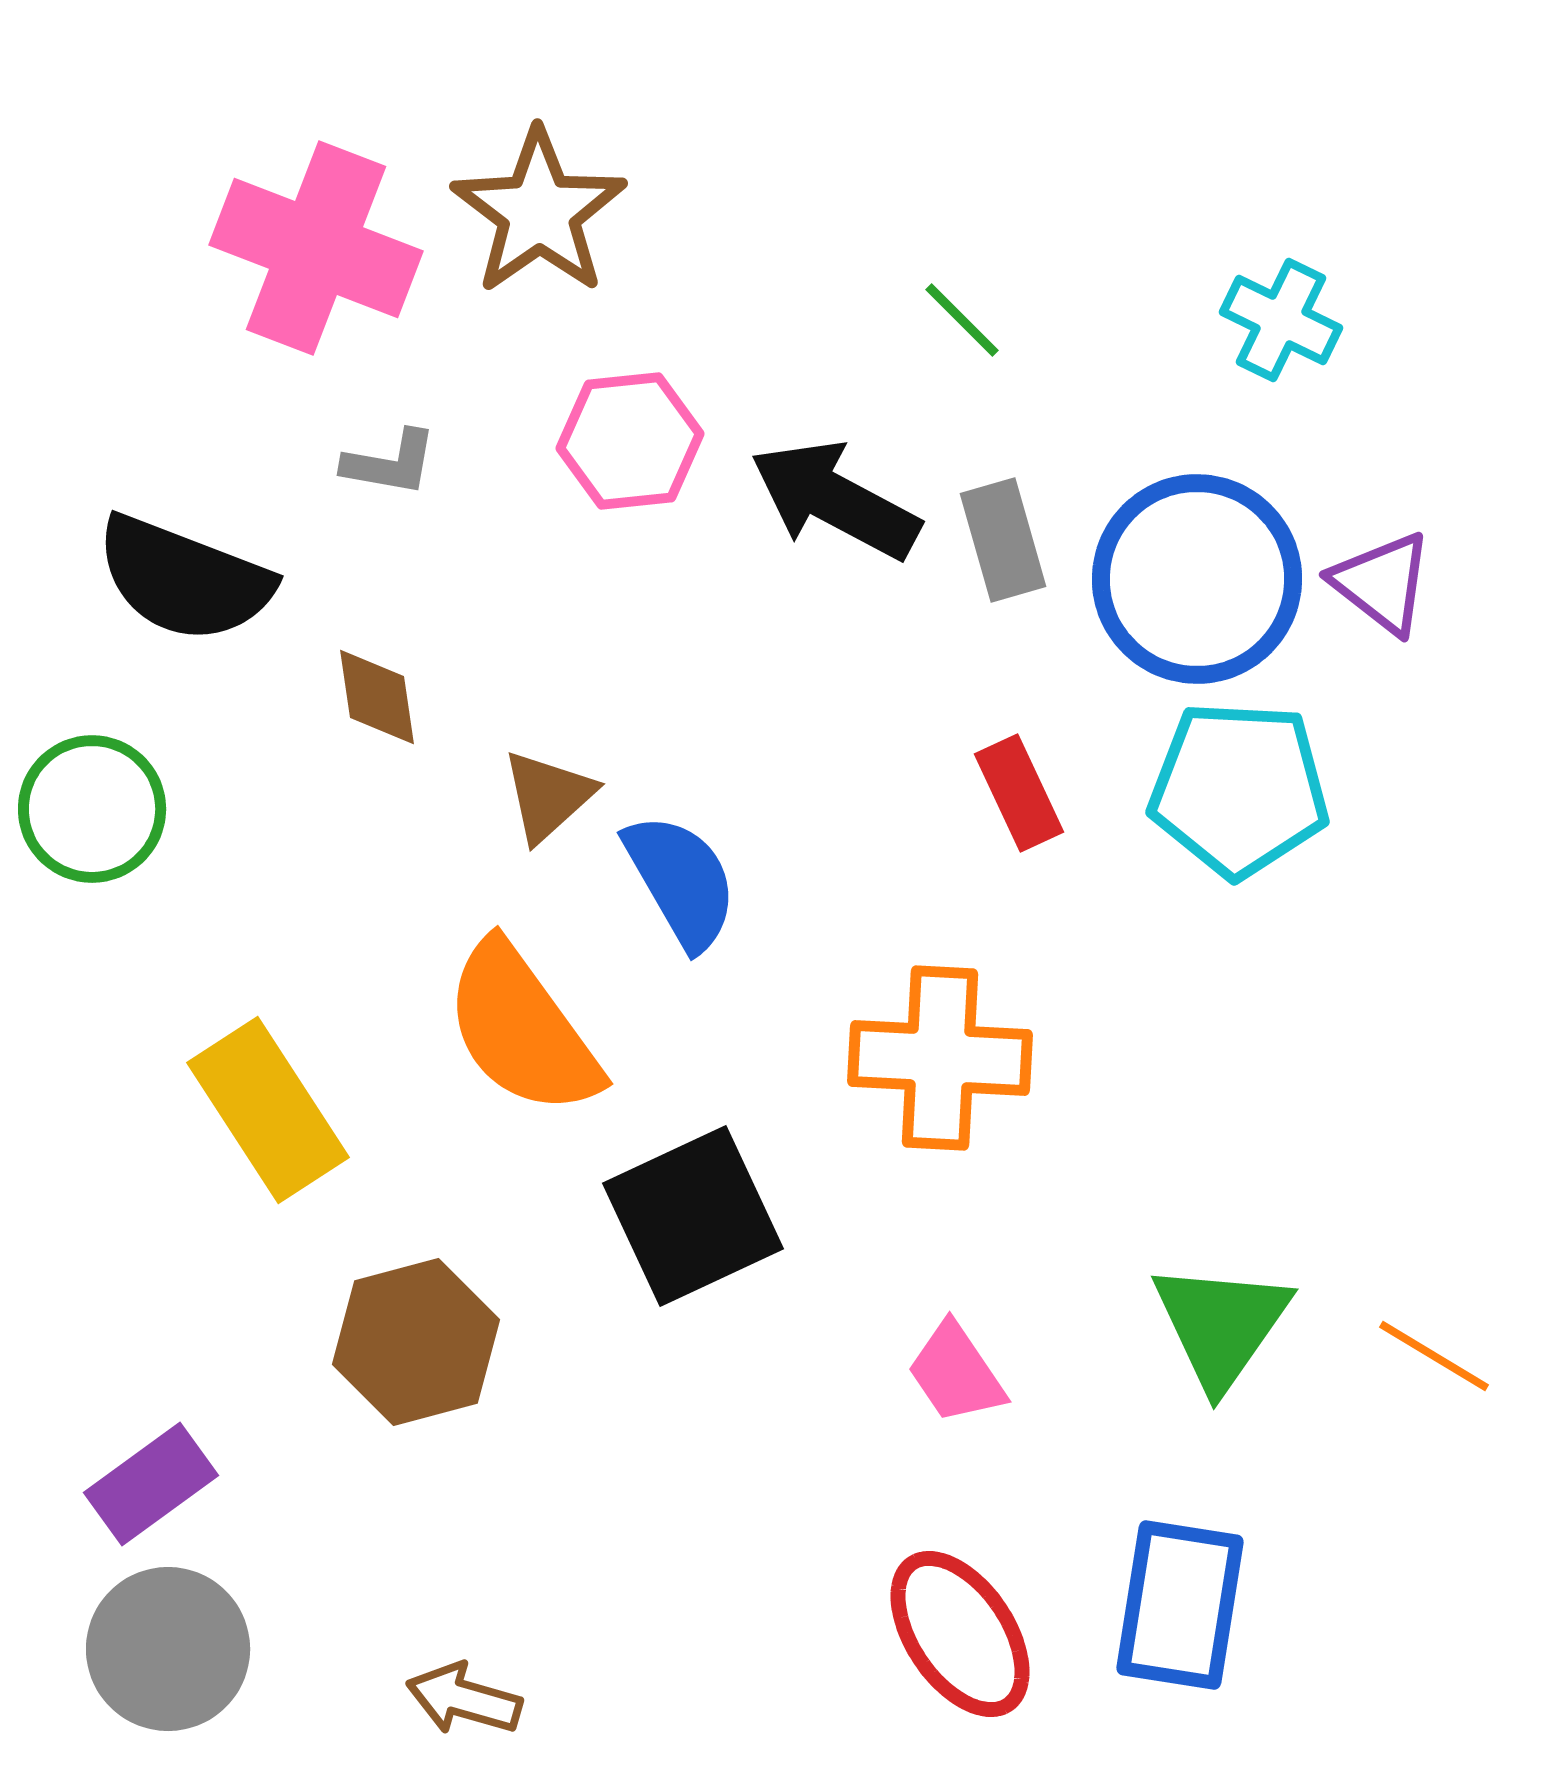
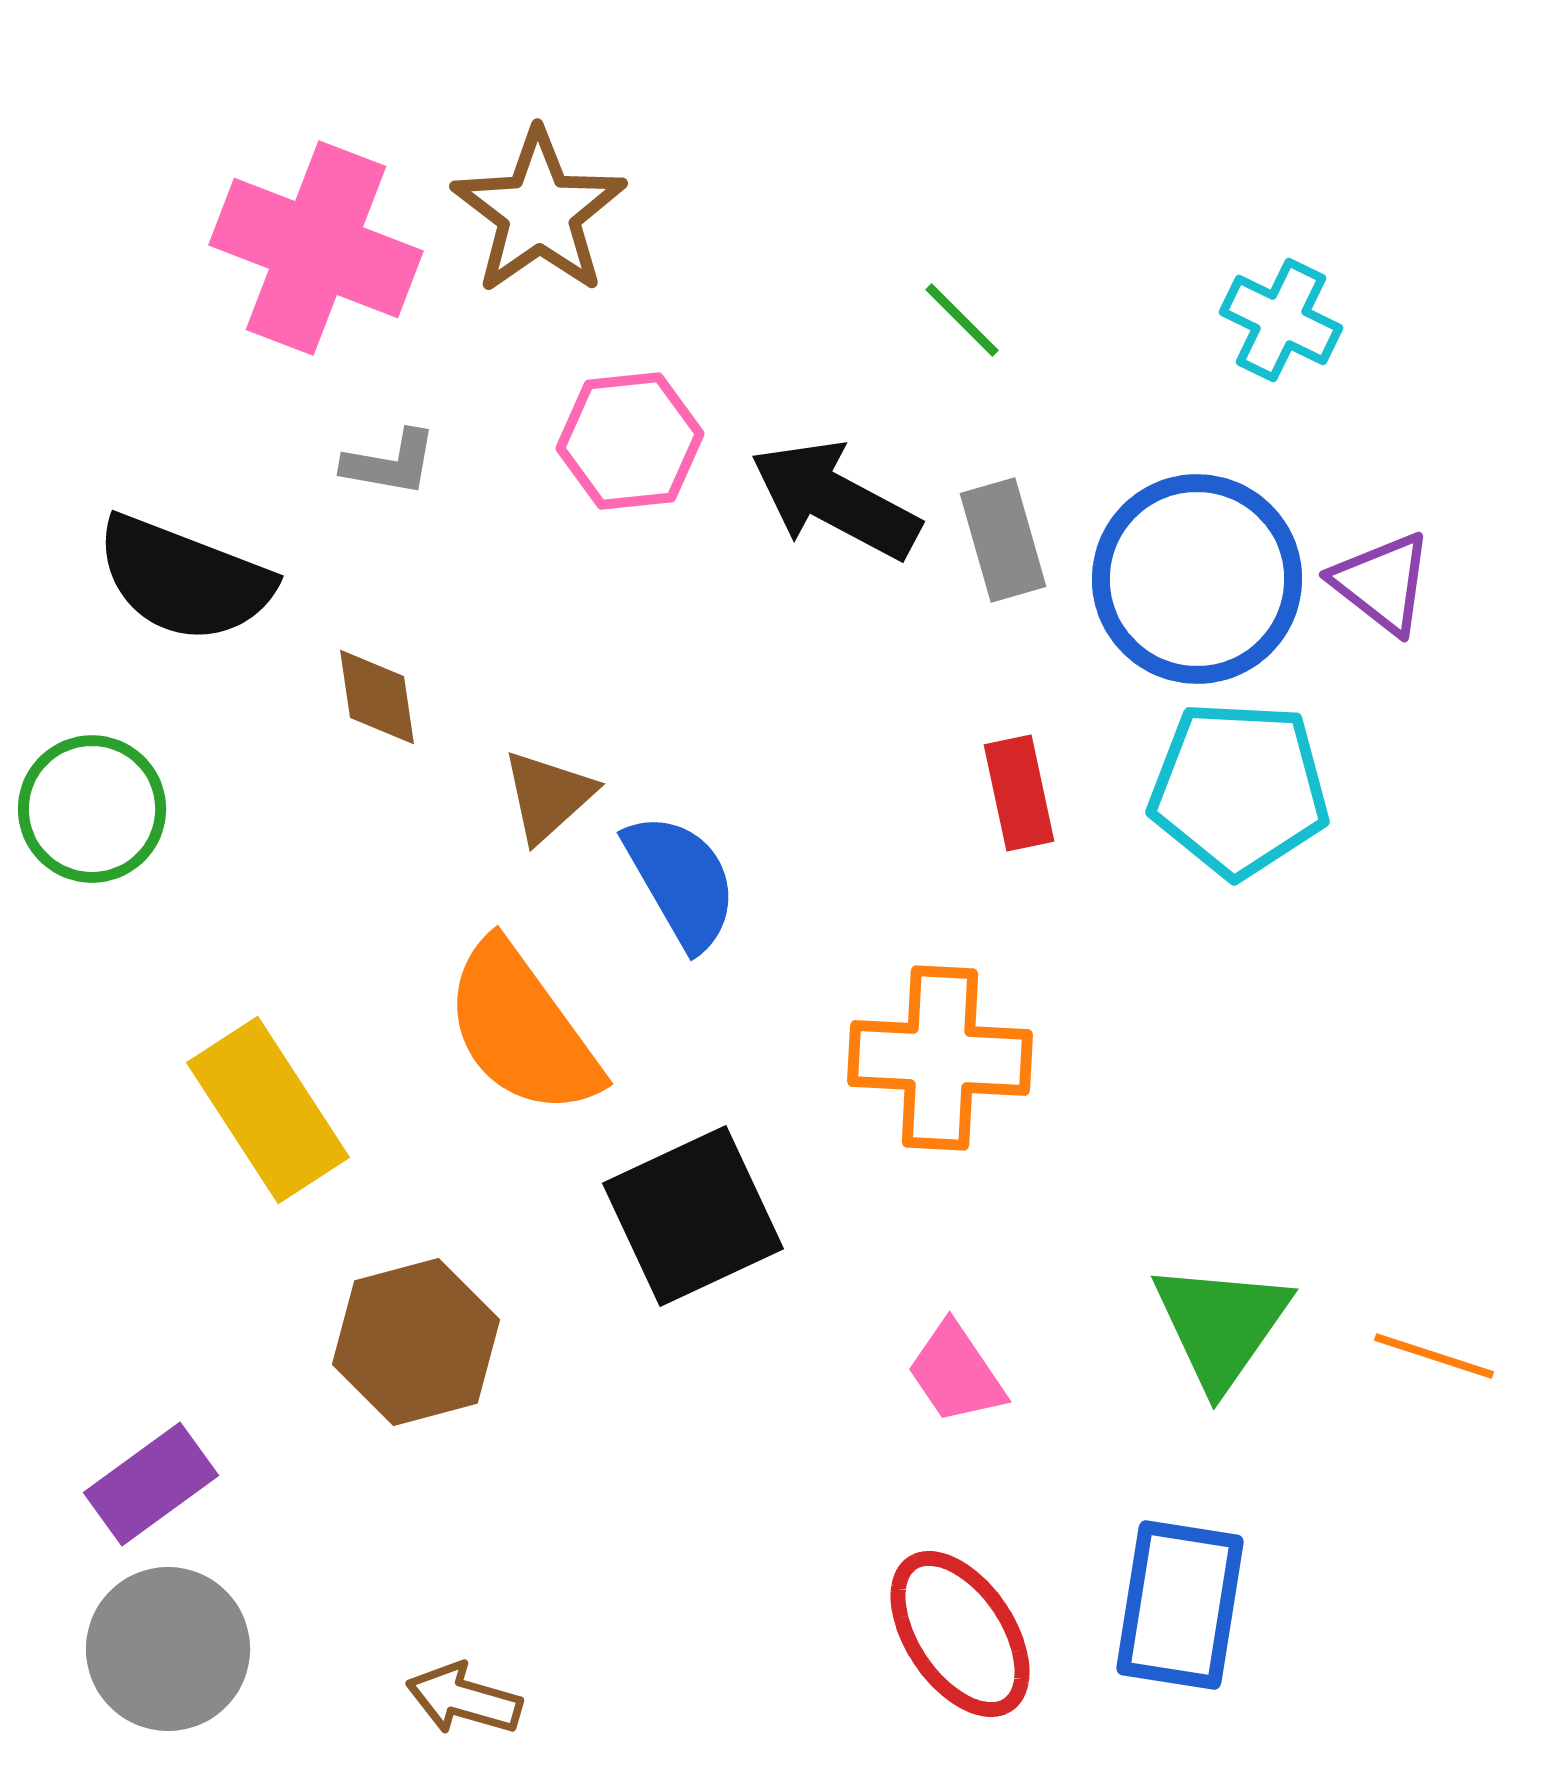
red rectangle: rotated 13 degrees clockwise
orange line: rotated 13 degrees counterclockwise
